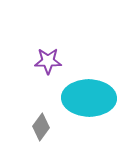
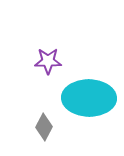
gray diamond: moved 3 px right; rotated 8 degrees counterclockwise
